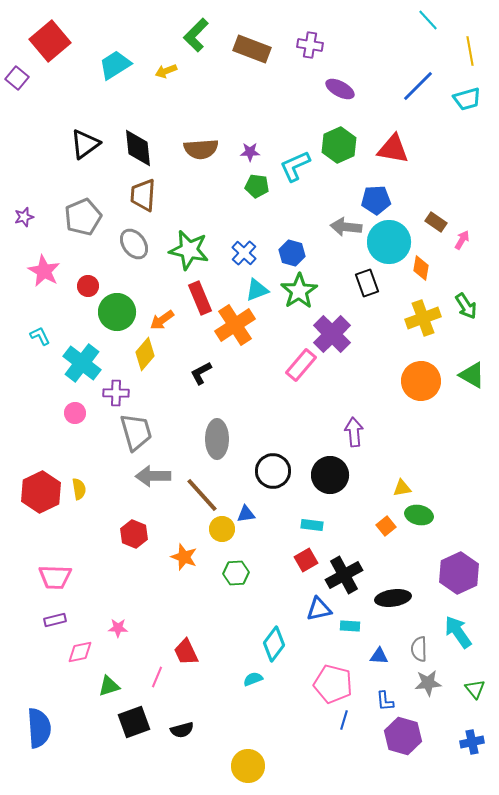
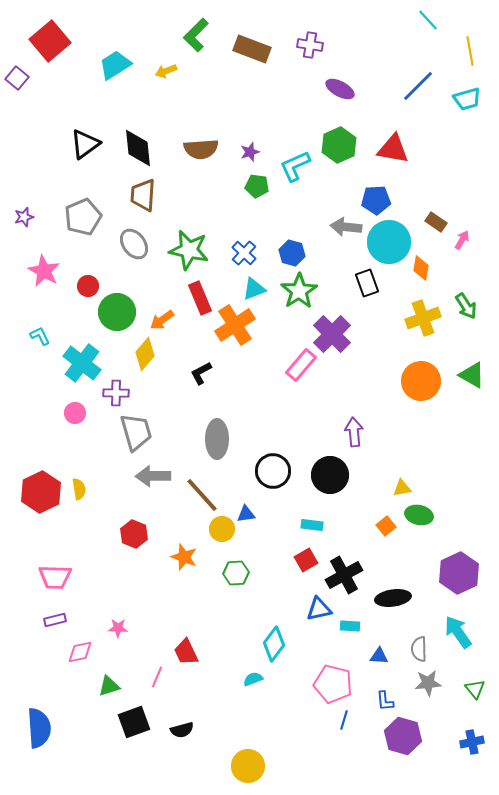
purple star at (250, 152): rotated 18 degrees counterclockwise
cyan triangle at (257, 290): moved 3 px left, 1 px up
